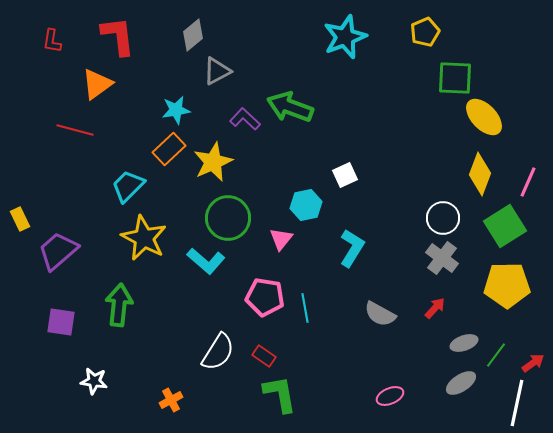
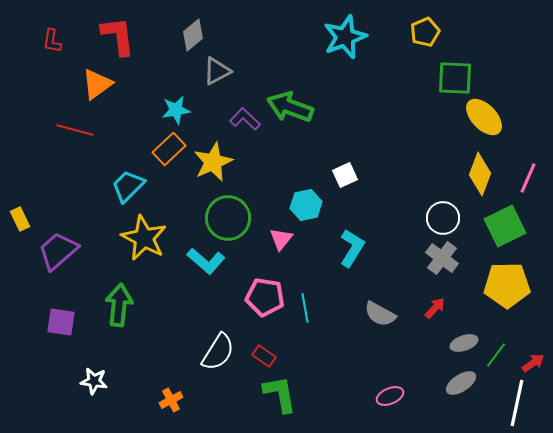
pink line at (528, 182): moved 4 px up
green square at (505, 226): rotated 6 degrees clockwise
